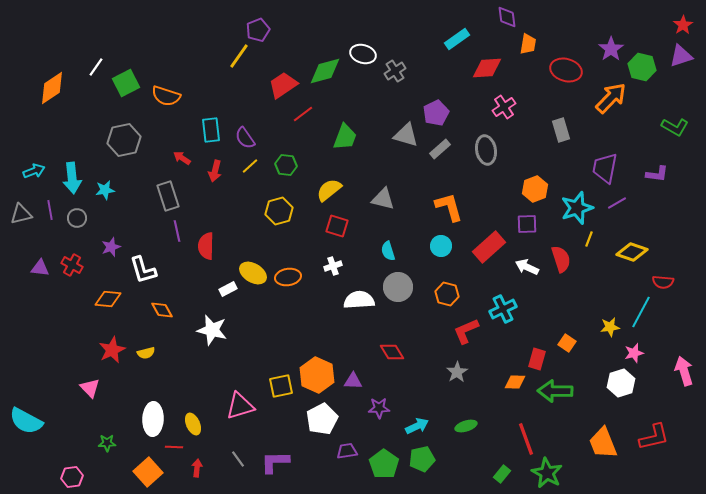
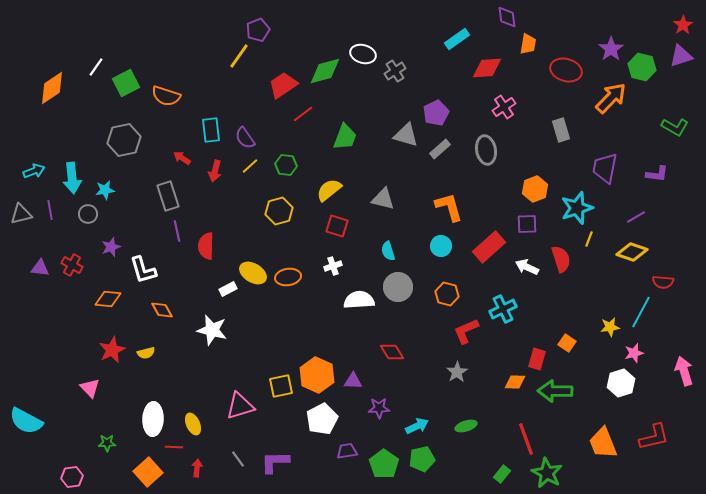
purple line at (617, 203): moved 19 px right, 14 px down
gray circle at (77, 218): moved 11 px right, 4 px up
